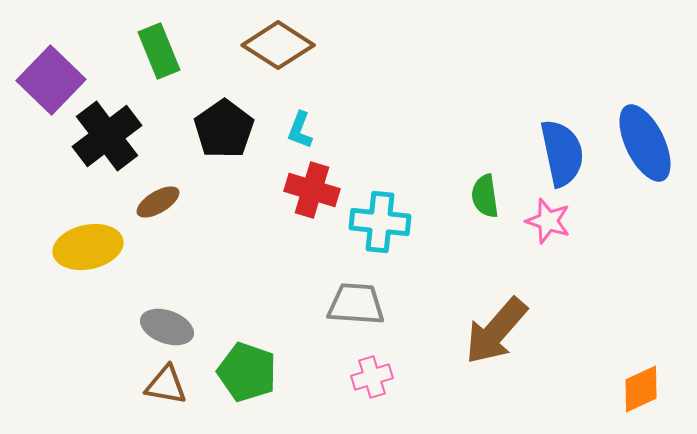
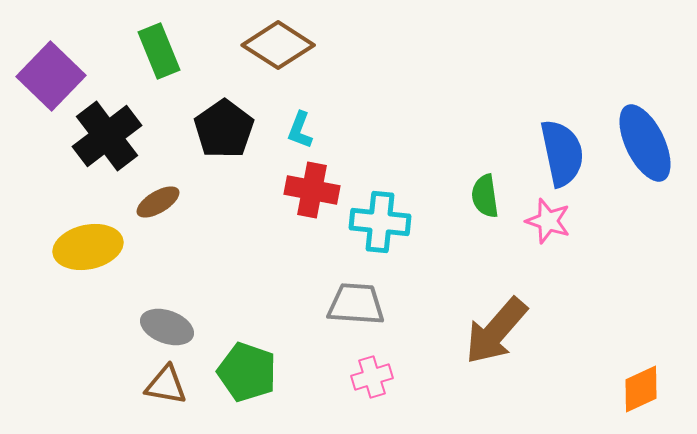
purple square: moved 4 px up
red cross: rotated 6 degrees counterclockwise
